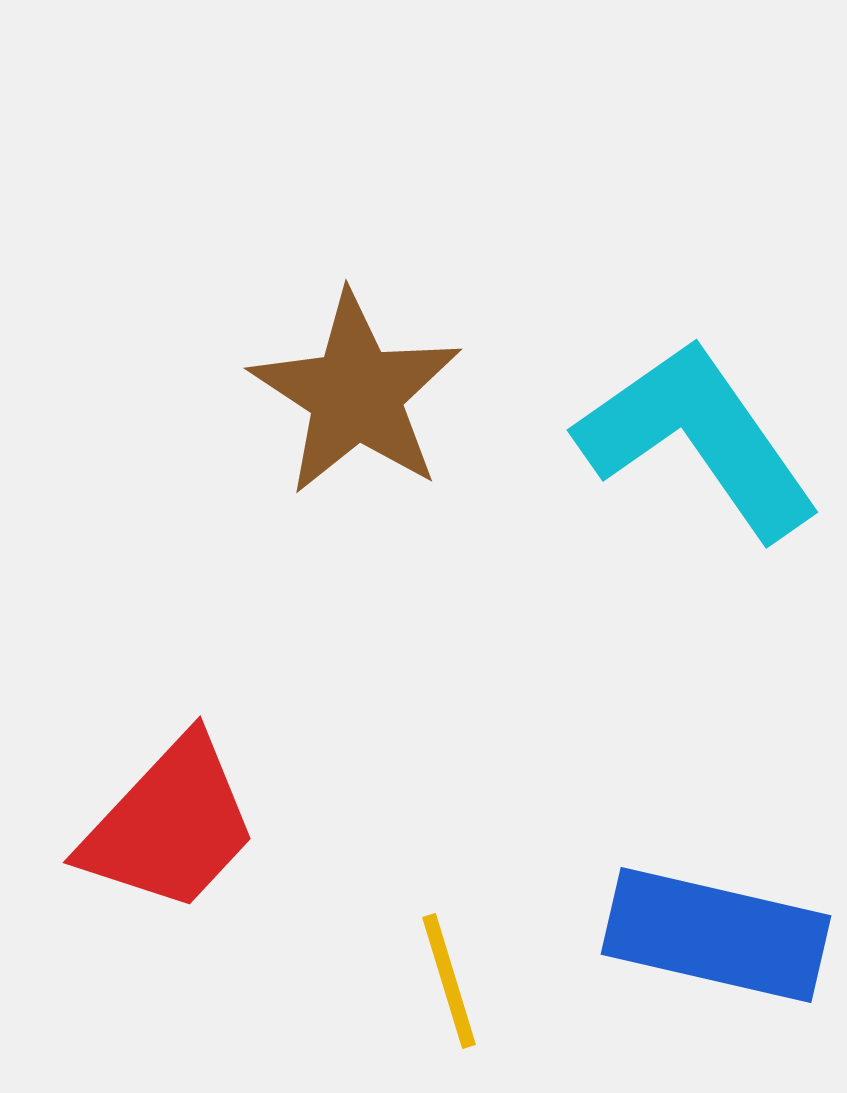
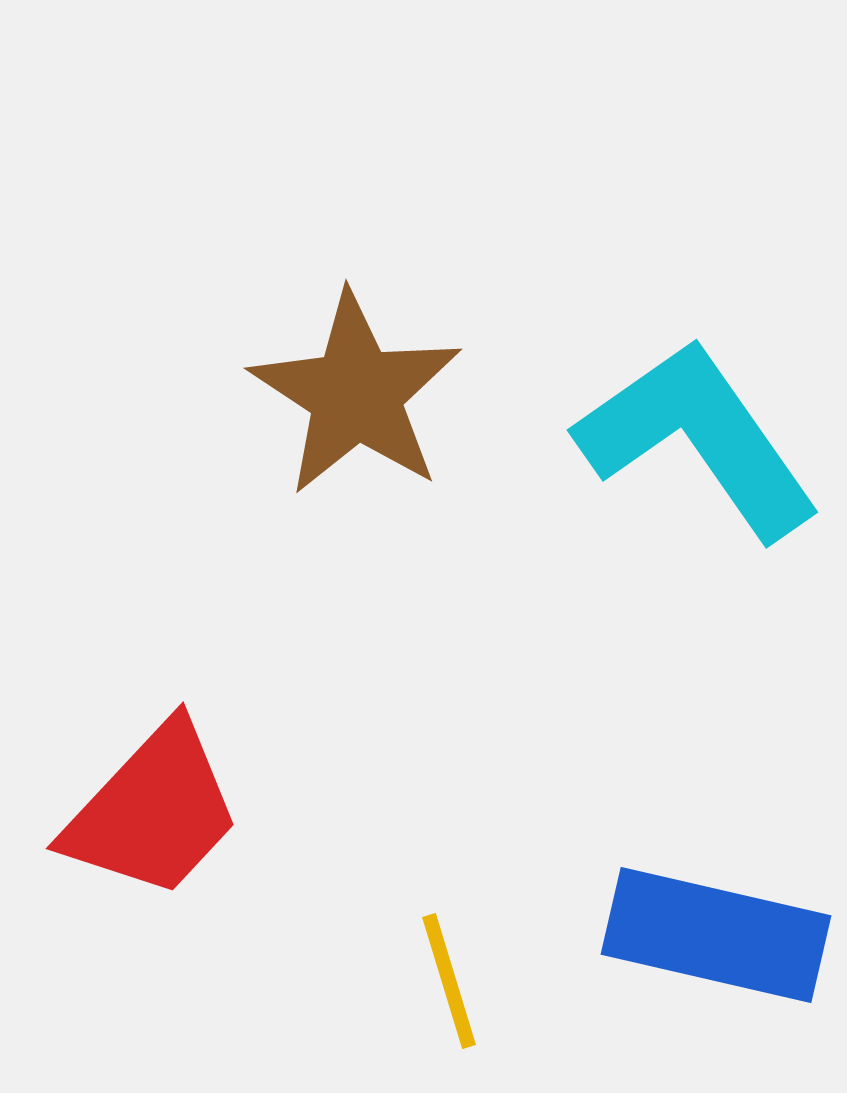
red trapezoid: moved 17 px left, 14 px up
